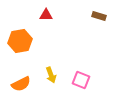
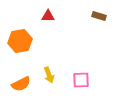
red triangle: moved 2 px right, 1 px down
yellow arrow: moved 2 px left
pink square: rotated 24 degrees counterclockwise
